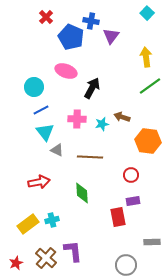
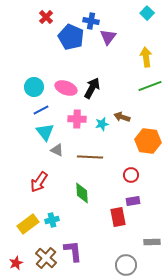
purple triangle: moved 3 px left, 1 px down
pink ellipse: moved 17 px down
green line: rotated 15 degrees clockwise
red arrow: rotated 135 degrees clockwise
